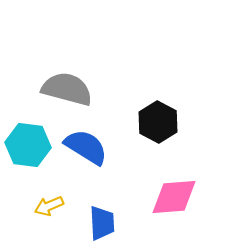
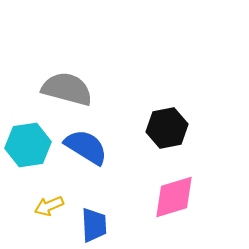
black hexagon: moved 9 px right, 6 px down; rotated 21 degrees clockwise
cyan hexagon: rotated 15 degrees counterclockwise
pink diamond: rotated 12 degrees counterclockwise
blue trapezoid: moved 8 px left, 2 px down
